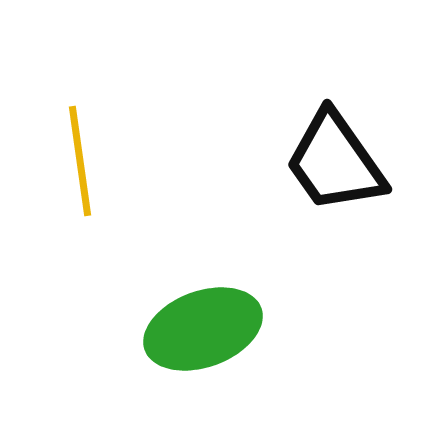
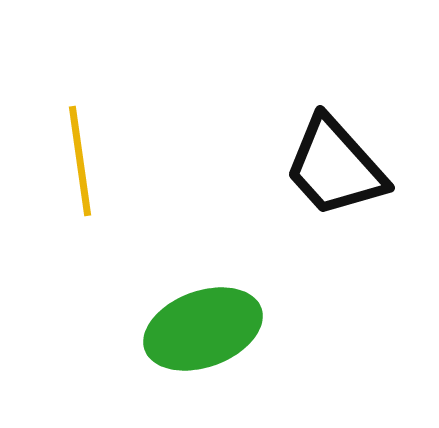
black trapezoid: moved 5 px down; rotated 7 degrees counterclockwise
